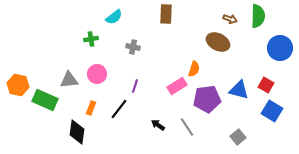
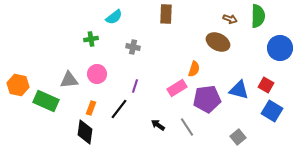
pink rectangle: moved 2 px down
green rectangle: moved 1 px right, 1 px down
black diamond: moved 8 px right
